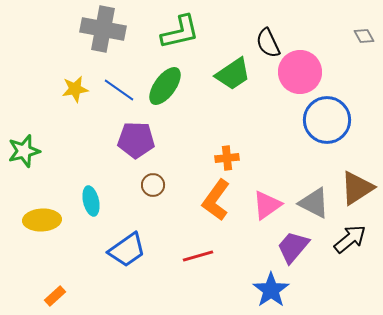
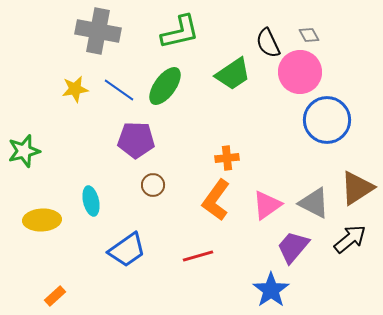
gray cross: moved 5 px left, 2 px down
gray diamond: moved 55 px left, 1 px up
